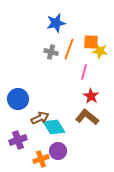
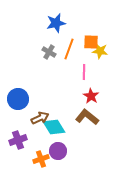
gray cross: moved 2 px left; rotated 16 degrees clockwise
pink line: rotated 14 degrees counterclockwise
